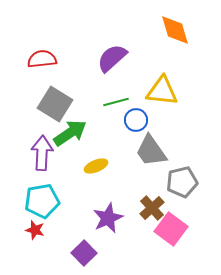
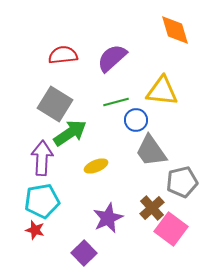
red semicircle: moved 21 px right, 4 px up
purple arrow: moved 5 px down
